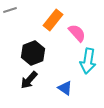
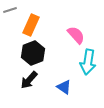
orange rectangle: moved 22 px left, 5 px down; rotated 15 degrees counterclockwise
pink semicircle: moved 1 px left, 2 px down
cyan arrow: moved 1 px down
blue triangle: moved 1 px left, 1 px up
